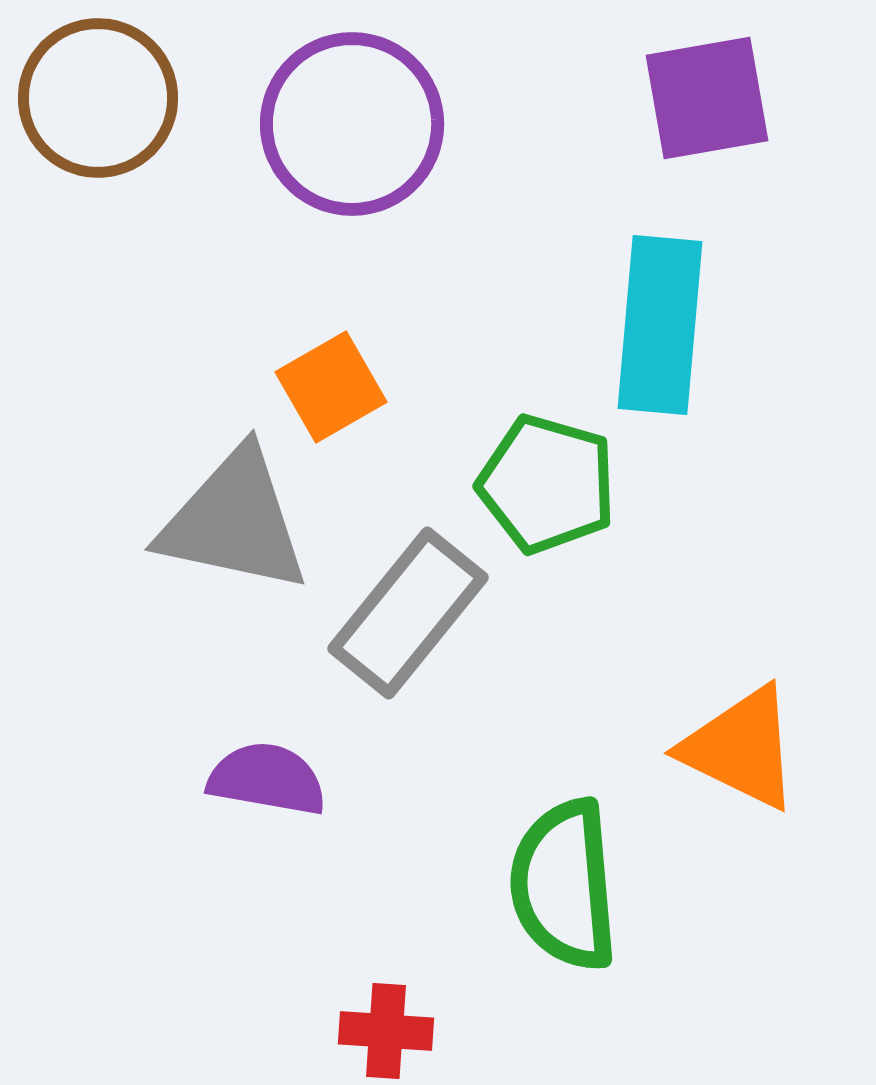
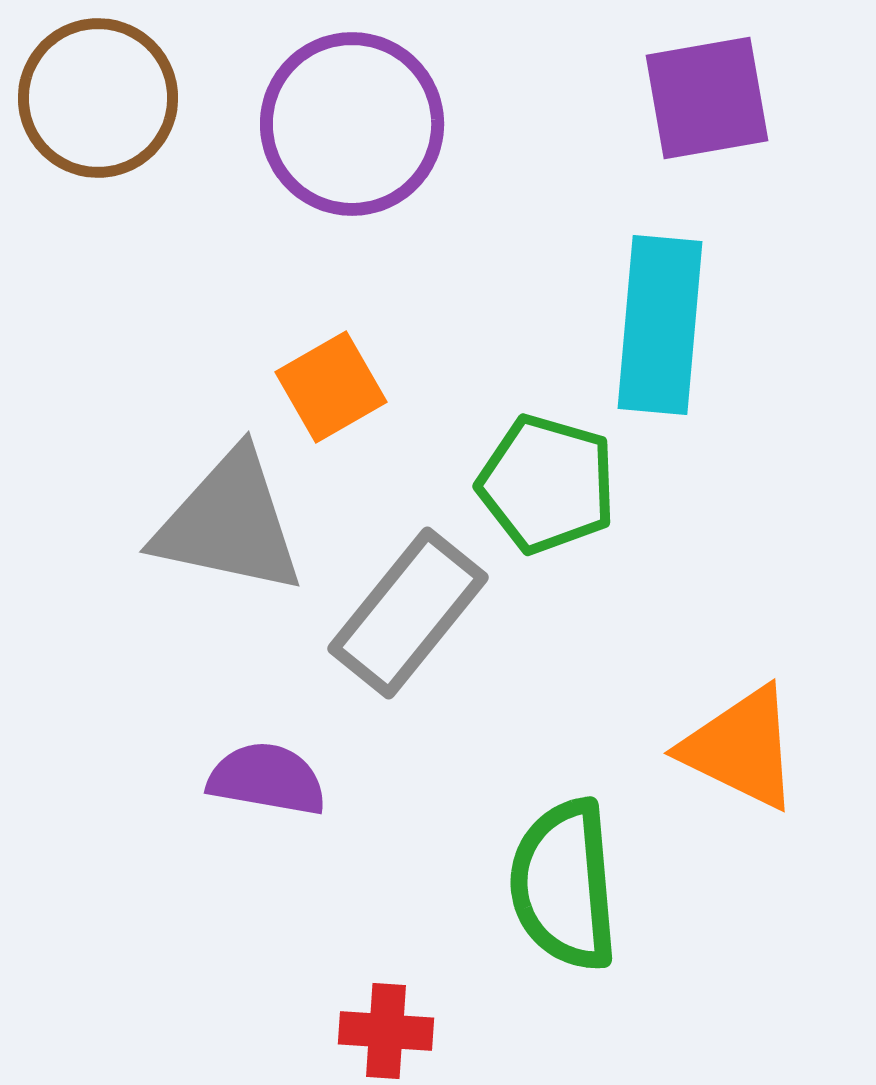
gray triangle: moved 5 px left, 2 px down
